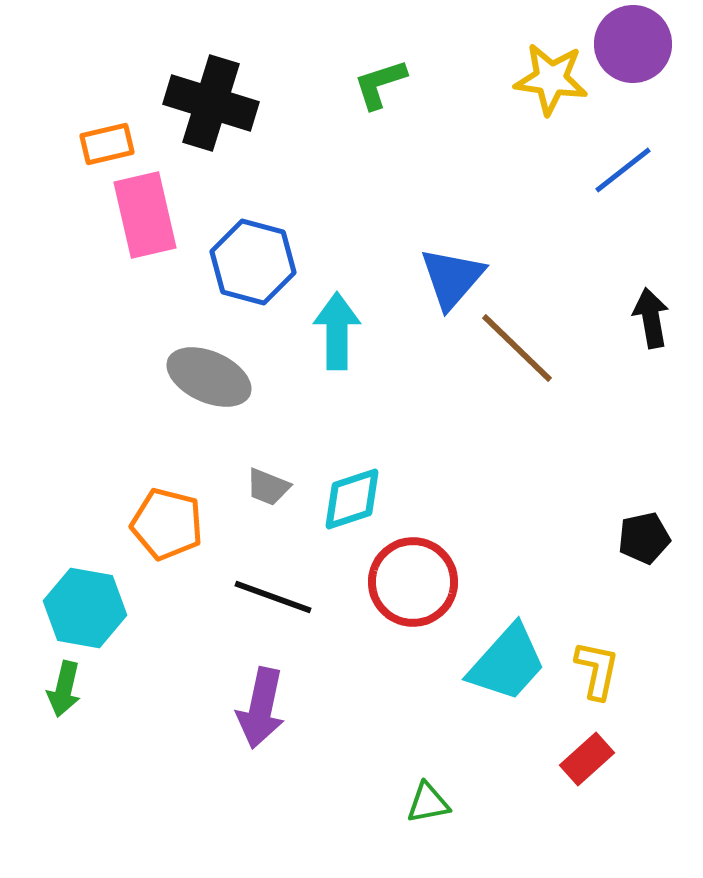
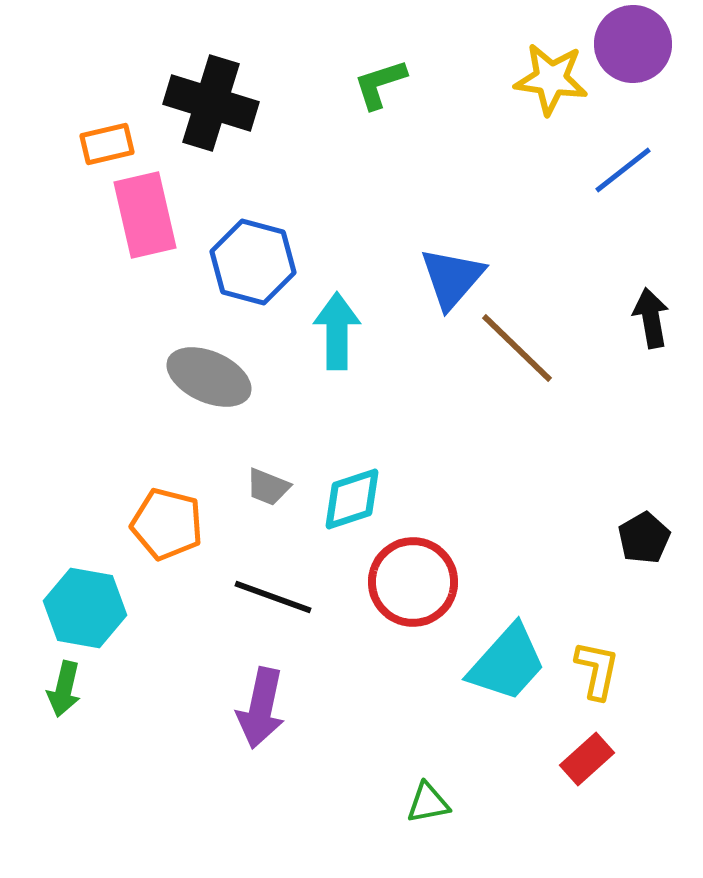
black pentagon: rotated 18 degrees counterclockwise
